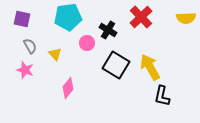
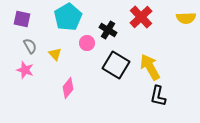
cyan pentagon: rotated 24 degrees counterclockwise
black L-shape: moved 4 px left
